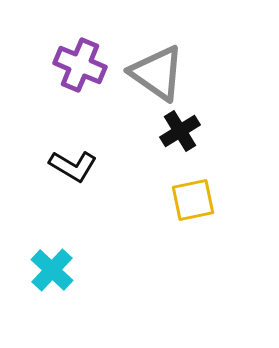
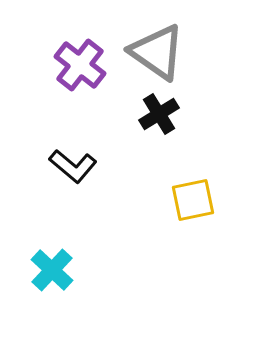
purple cross: rotated 15 degrees clockwise
gray triangle: moved 21 px up
black cross: moved 21 px left, 17 px up
black L-shape: rotated 9 degrees clockwise
